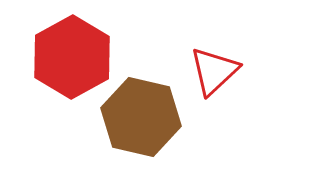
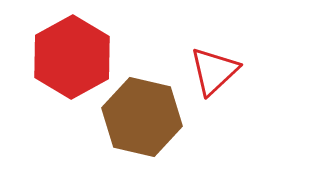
brown hexagon: moved 1 px right
